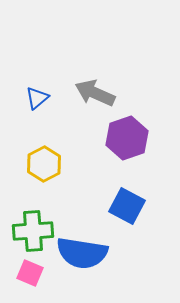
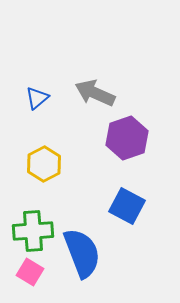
blue semicircle: rotated 120 degrees counterclockwise
pink square: moved 1 px up; rotated 8 degrees clockwise
